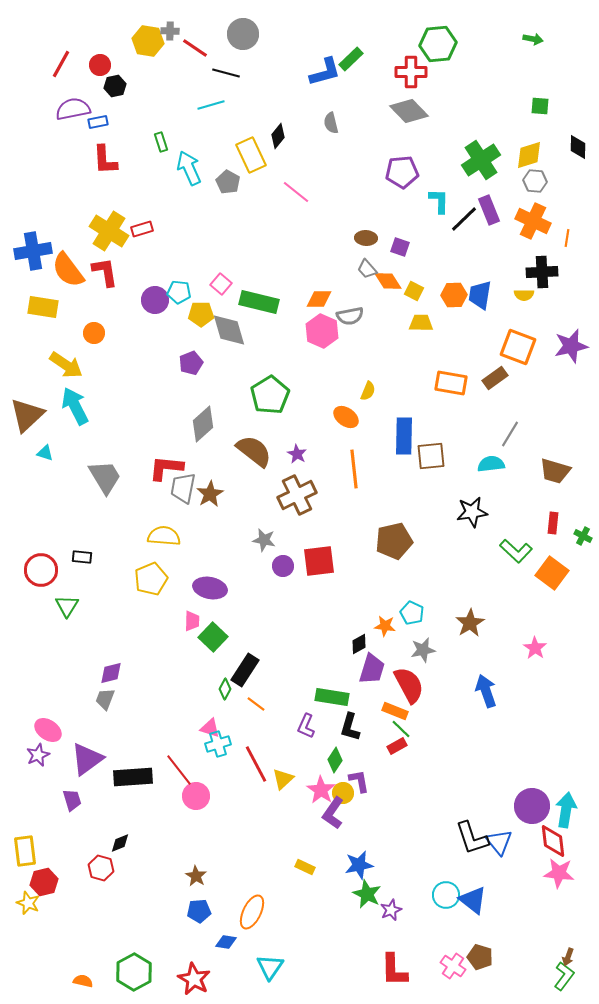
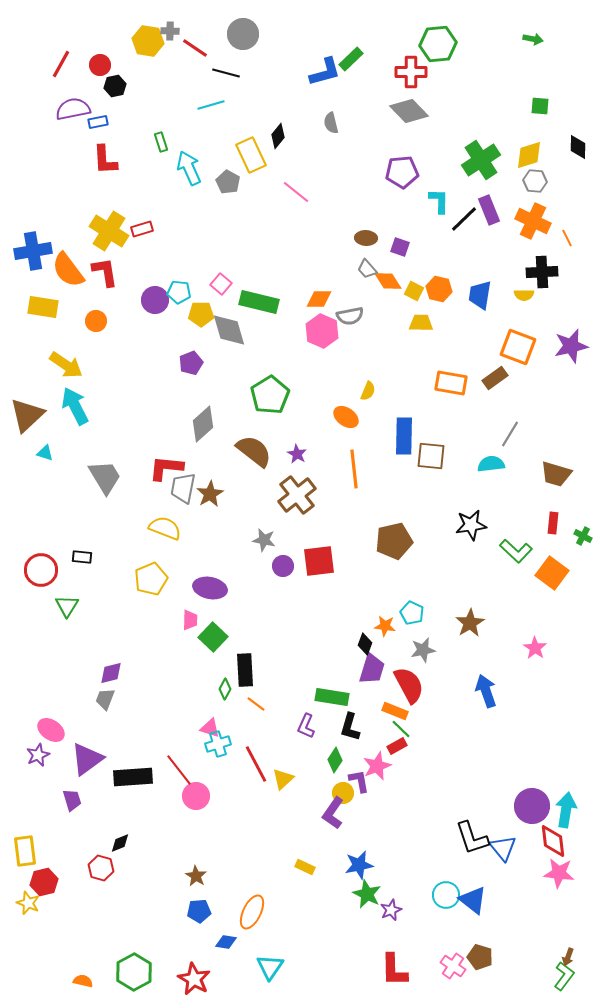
orange line at (567, 238): rotated 36 degrees counterclockwise
orange hexagon at (454, 295): moved 15 px left, 6 px up; rotated 15 degrees clockwise
orange circle at (94, 333): moved 2 px right, 12 px up
brown square at (431, 456): rotated 12 degrees clockwise
brown trapezoid at (555, 471): moved 1 px right, 3 px down
brown cross at (297, 495): rotated 12 degrees counterclockwise
black star at (472, 512): moved 1 px left, 13 px down
yellow semicircle at (164, 536): moved 1 px right, 8 px up; rotated 16 degrees clockwise
pink trapezoid at (192, 621): moved 2 px left, 1 px up
black diamond at (359, 644): moved 6 px right; rotated 40 degrees counterclockwise
black rectangle at (245, 670): rotated 36 degrees counterclockwise
pink ellipse at (48, 730): moved 3 px right
pink star at (321, 790): moved 56 px right, 24 px up; rotated 16 degrees clockwise
blue triangle at (499, 842): moved 4 px right, 6 px down
